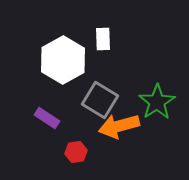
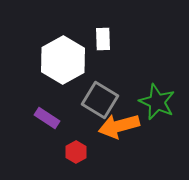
green star: rotated 15 degrees counterclockwise
red hexagon: rotated 20 degrees counterclockwise
